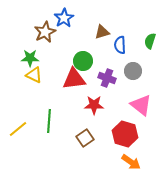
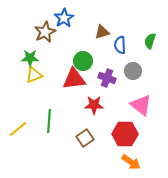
yellow triangle: rotated 48 degrees counterclockwise
red hexagon: rotated 15 degrees counterclockwise
